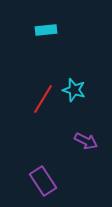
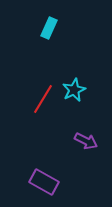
cyan rectangle: moved 3 px right, 2 px up; rotated 60 degrees counterclockwise
cyan star: rotated 30 degrees clockwise
purple rectangle: moved 1 px right, 1 px down; rotated 28 degrees counterclockwise
